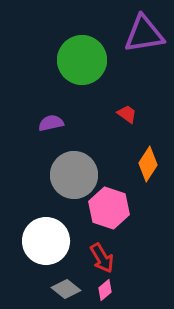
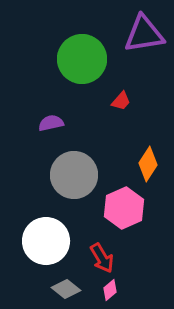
green circle: moved 1 px up
red trapezoid: moved 6 px left, 13 px up; rotated 95 degrees clockwise
pink hexagon: moved 15 px right; rotated 18 degrees clockwise
pink diamond: moved 5 px right
